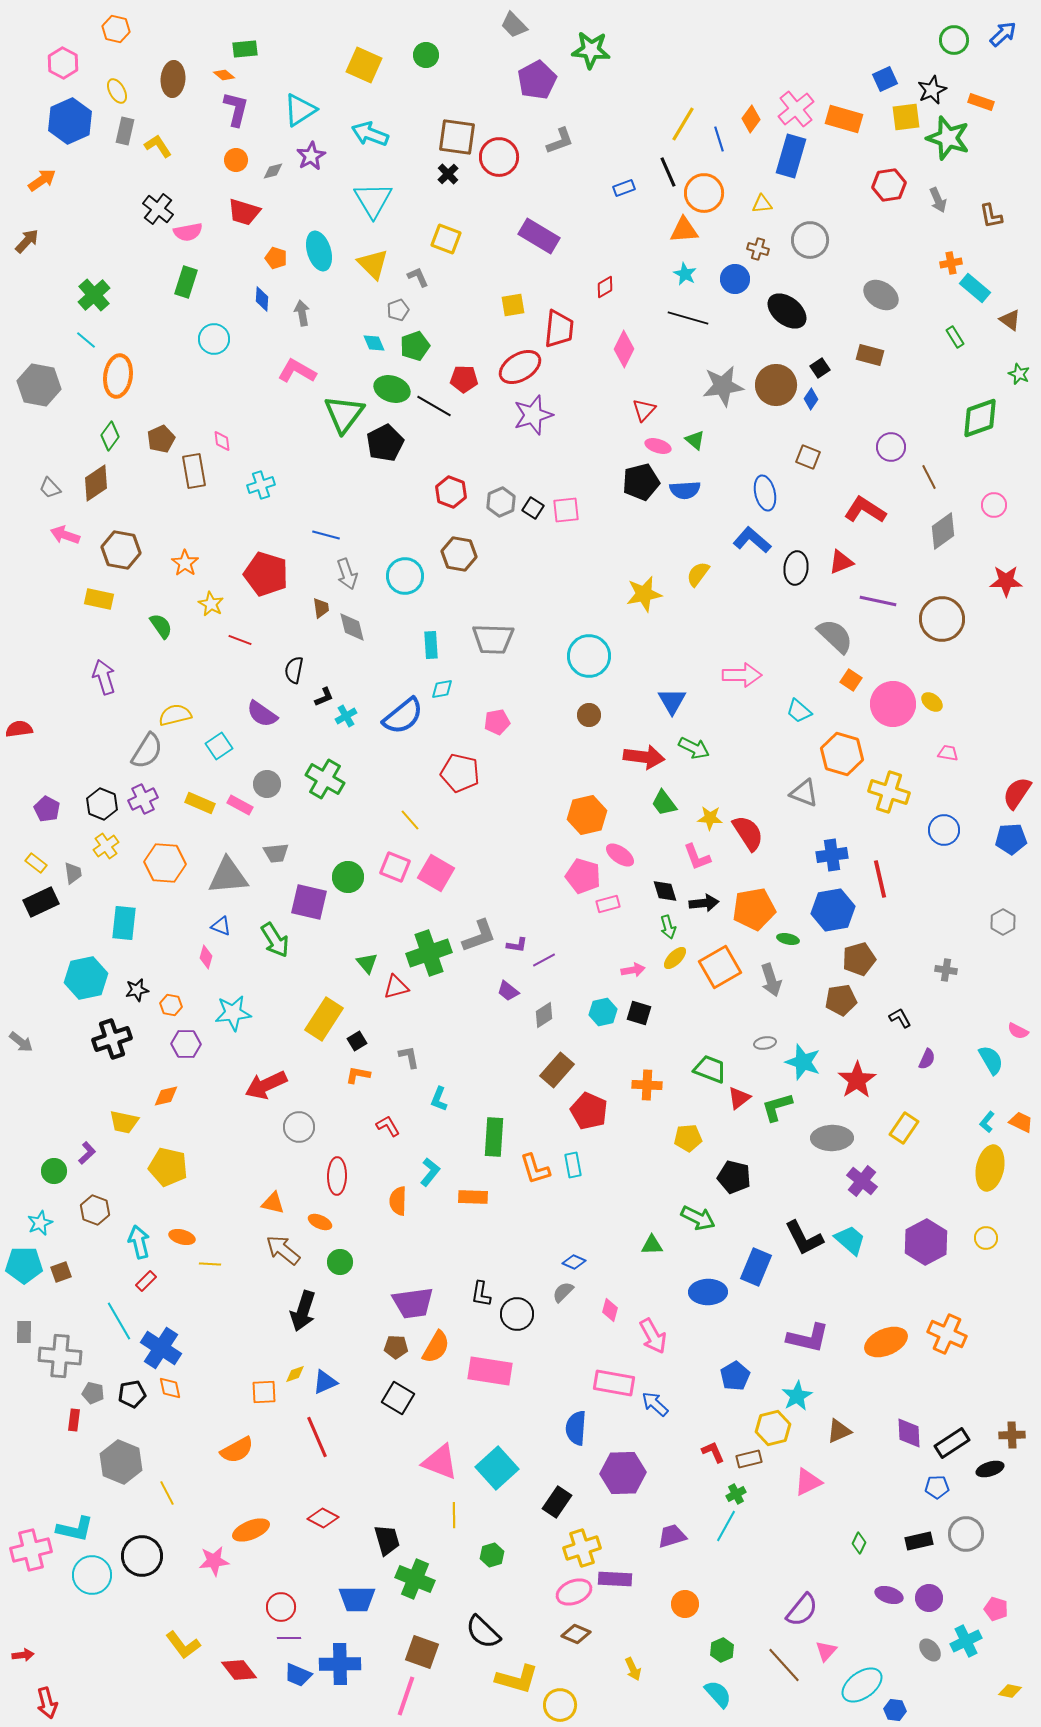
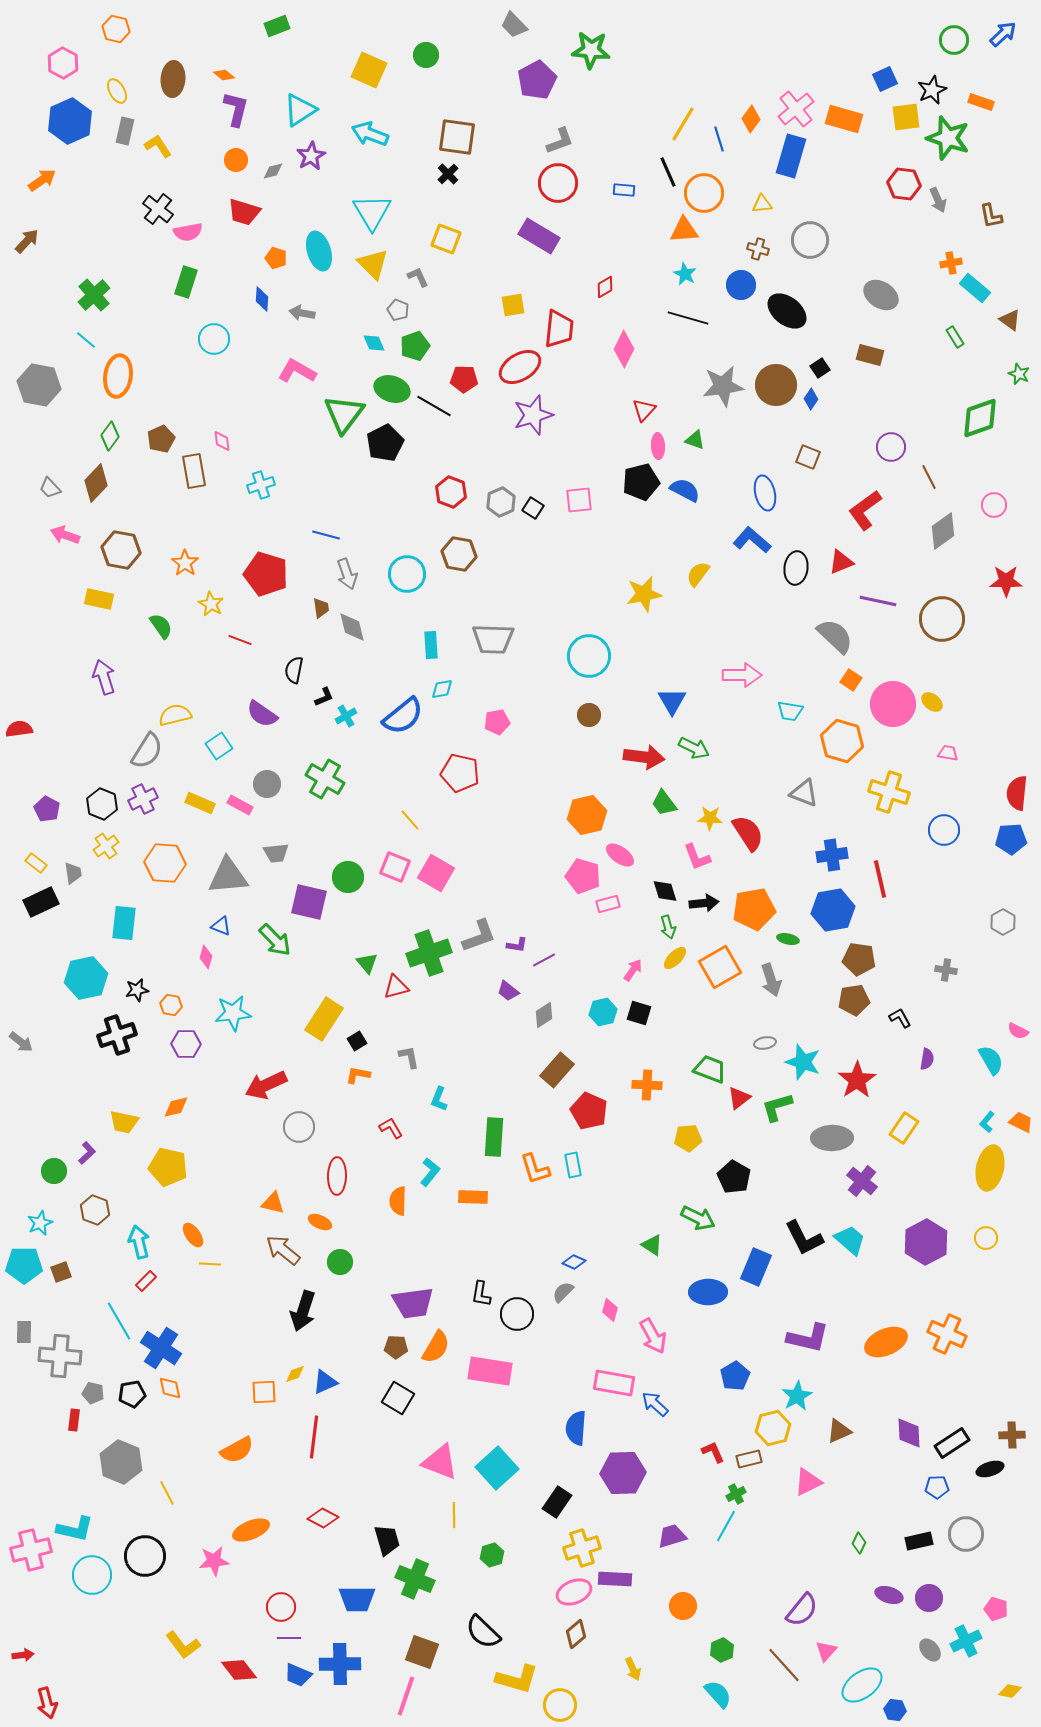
green rectangle at (245, 49): moved 32 px right, 23 px up; rotated 15 degrees counterclockwise
yellow square at (364, 65): moved 5 px right, 5 px down
red circle at (499, 157): moved 59 px right, 26 px down
red hexagon at (889, 185): moved 15 px right, 1 px up; rotated 16 degrees clockwise
blue rectangle at (624, 188): moved 2 px down; rotated 25 degrees clockwise
cyan triangle at (373, 200): moved 1 px left, 12 px down
blue circle at (735, 279): moved 6 px right, 6 px down
gray pentagon at (398, 310): rotated 30 degrees counterclockwise
gray arrow at (302, 313): rotated 70 degrees counterclockwise
green triangle at (695, 440): rotated 20 degrees counterclockwise
pink ellipse at (658, 446): rotated 70 degrees clockwise
brown diamond at (96, 483): rotated 12 degrees counterclockwise
blue semicircle at (685, 490): rotated 148 degrees counterclockwise
pink square at (566, 510): moved 13 px right, 10 px up
red L-shape at (865, 510): rotated 69 degrees counterclockwise
cyan circle at (405, 576): moved 2 px right, 2 px up
cyan trapezoid at (799, 711): moved 9 px left; rotated 32 degrees counterclockwise
orange hexagon at (842, 754): moved 13 px up
red semicircle at (1017, 793): rotated 28 degrees counterclockwise
green arrow at (275, 940): rotated 12 degrees counterclockwise
brown pentagon at (859, 959): rotated 24 degrees clockwise
pink arrow at (633, 970): rotated 45 degrees counterclockwise
brown pentagon at (841, 1000): moved 13 px right
black cross at (112, 1039): moved 5 px right, 4 px up
purple semicircle at (927, 1059): rotated 15 degrees counterclockwise
orange diamond at (166, 1096): moved 10 px right, 11 px down
red L-shape at (388, 1126): moved 3 px right, 2 px down
black pentagon at (734, 1177): rotated 16 degrees clockwise
orange ellipse at (182, 1237): moved 11 px right, 2 px up; rotated 40 degrees clockwise
green triangle at (652, 1245): rotated 35 degrees clockwise
red line at (317, 1437): moved 3 px left; rotated 30 degrees clockwise
black circle at (142, 1556): moved 3 px right
orange circle at (685, 1604): moved 2 px left, 2 px down
brown diamond at (576, 1634): rotated 64 degrees counterclockwise
